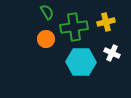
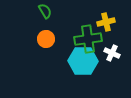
green semicircle: moved 2 px left, 1 px up
green cross: moved 14 px right, 12 px down
cyan hexagon: moved 2 px right, 1 px up
